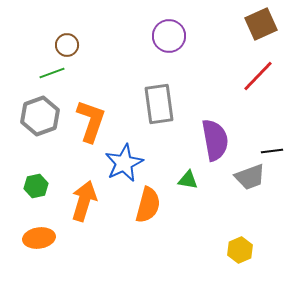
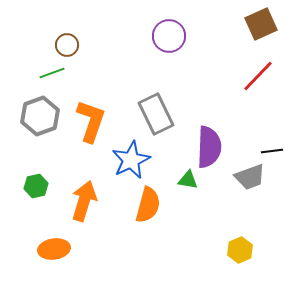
gray rectangle: moved 3 px left, 10 px down; rotated 18 degrees counterclockwise
purple semicircle: moved 6 px left, 7 px down; rotated 12 degrees clockwise
blue star: moved 7 px right, 3 px up
orange ellipse: moved 15 px right, 11 px down
